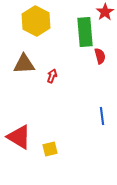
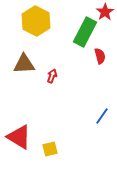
green rectangle: rotated 32 degrees clockwise
blue line: rotated 42 degrees clockwise
